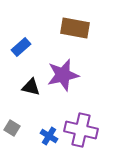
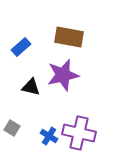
brown rectangle: moved 6 px left, 9 px down
purple cross: moved 2 px left, 3 px down
